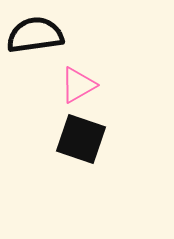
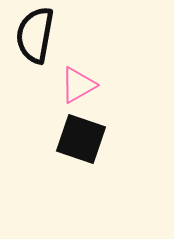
black semicircle: rotated 72 degrees counterclockwise
